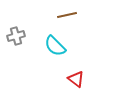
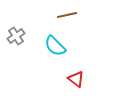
gray cross: rotated 18 degrees counterclockwise
